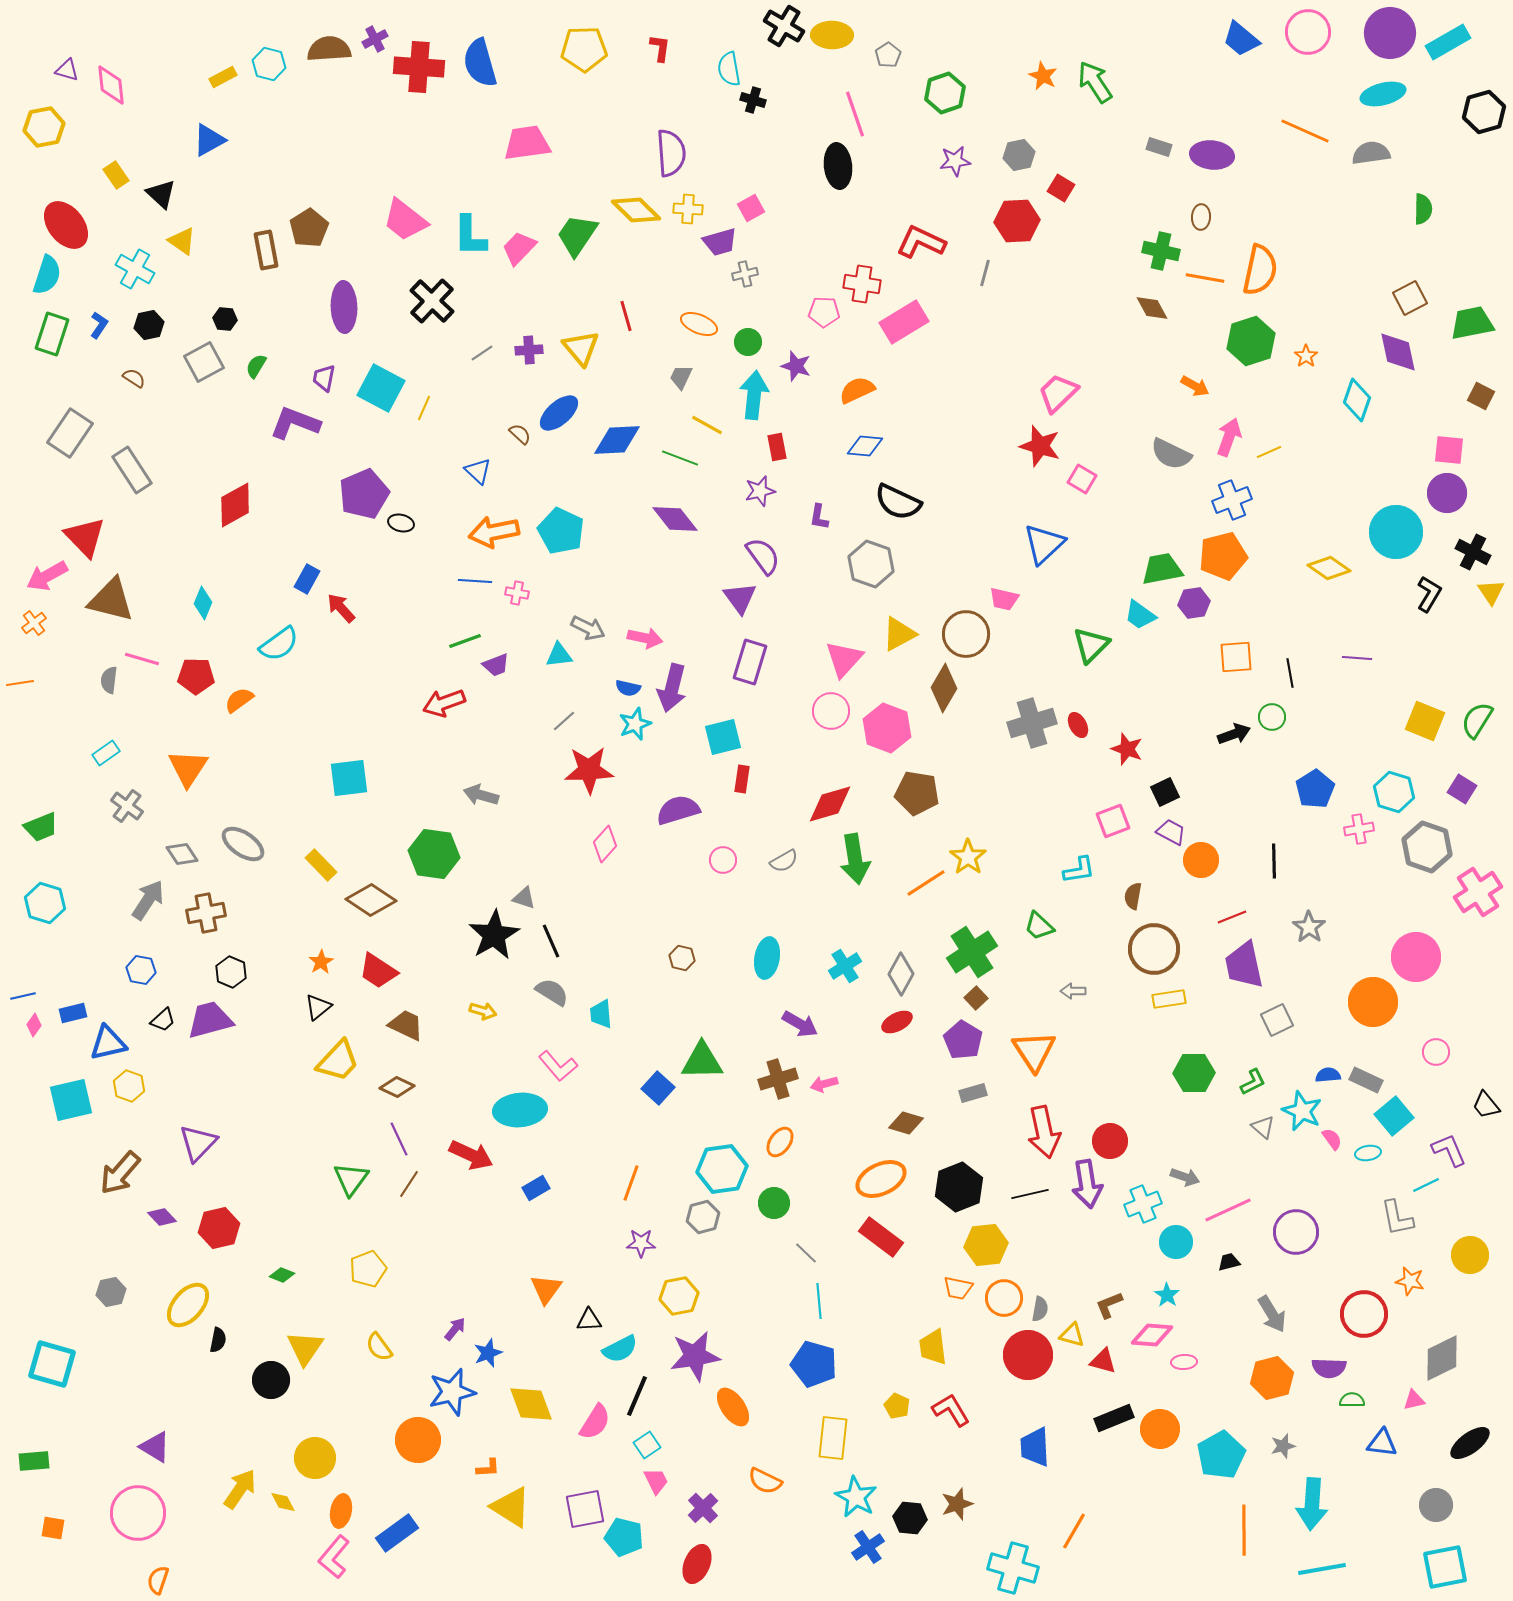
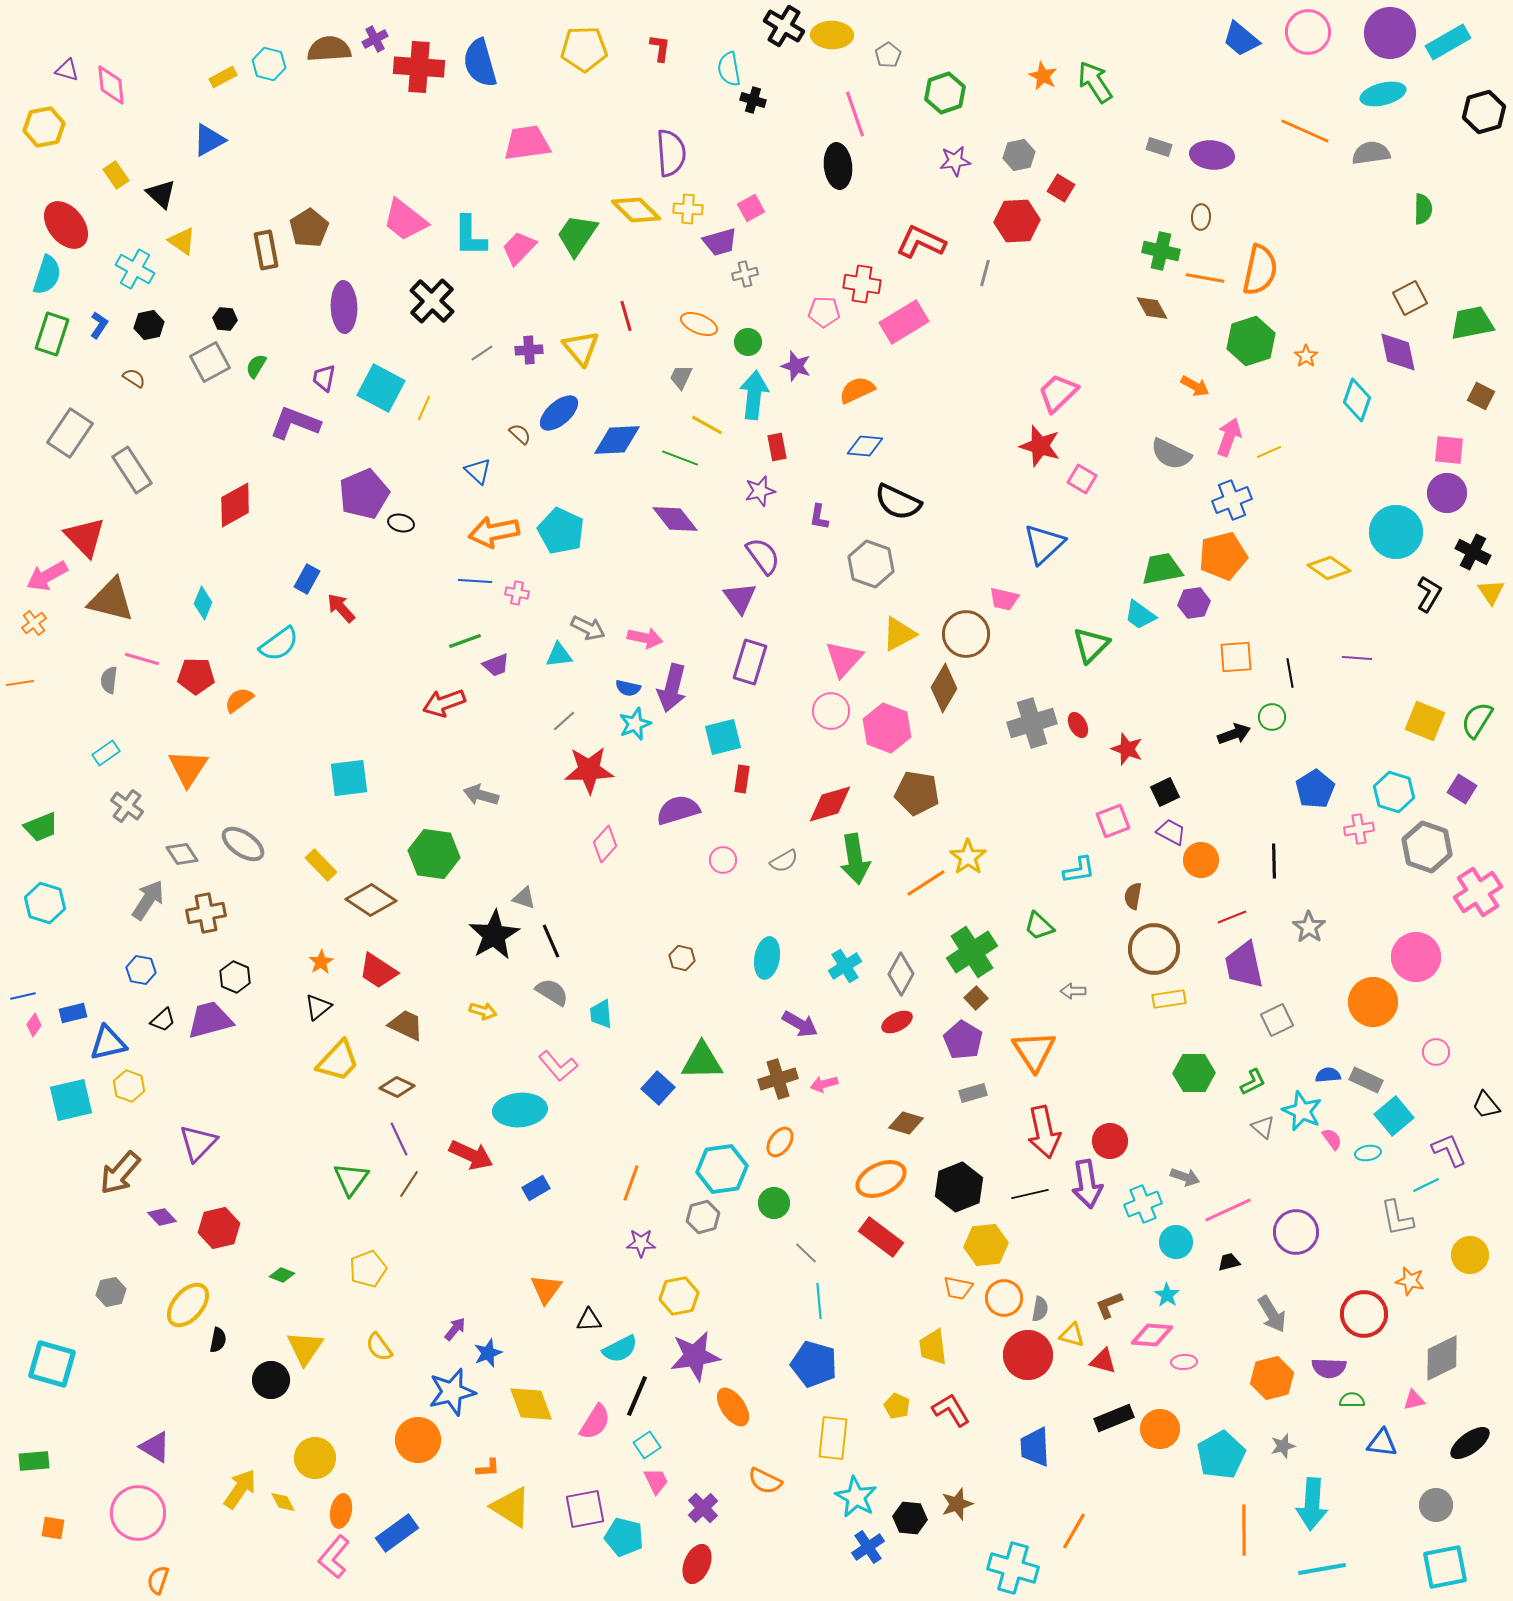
gray square at (204, 362): moved 6 px right
black hexagon at (231, 972): moved 4 px right, 5 px down
